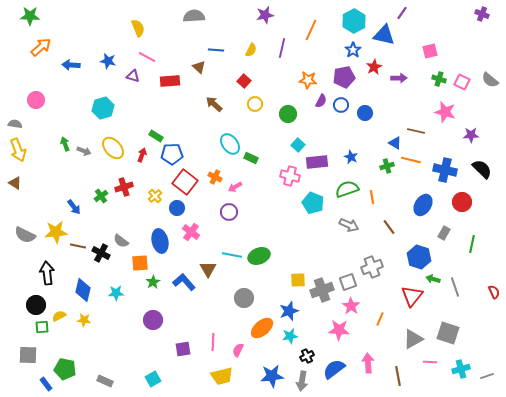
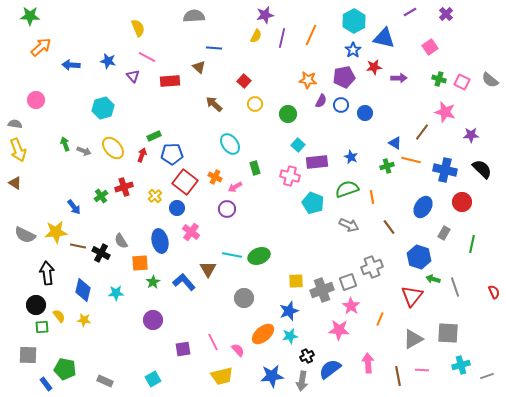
purple line at (402, 13): moved 8 px right, 1 px up; rotated 24 degrees clockwise
purple cross at (482, 14): moved 36 px left; rotated 24 degrees clockwise
orange line at (311, 30): moved 5 px down
blue triangle at (384, 35): moved 3 px down
purple line at (282, 48): moved 10 px up
blue line at (216, 50): moved 2 px left, 2 px up
yellow semicircle at (251, 50): moved 5 px right, 14 px up
pink square at (430, 51): moved 4 px up; rotated 21 degrees counterclockwise
red star at (374, 67): rotated 21 degrees clockwise
purple triangle at (133, 76): rotated 32 degrees clockwise
brown line at (416, 131): moved 6 px right, 1 px down; rotated 66 degrees counterclockwise
green rectangle at (156, 136): moved 2 px left; rotated 56 degrees counterclockwise
green rectangle at (251, 158): moved 4 px right, 10 px down; rotated 48 degrees clockwise
blue ellipse at (423, 205): moved 2 px down
purple circle at (229, 212): moved 2 px left, 3 px up
gray semicircle at (121, 241): rotated 21 degrees clockwise
yellow square at (298, 280): moved 2 px left, 1 px down
yellow semicircle at (59, 316): rotated 80 degrees clockwise
orange ellipse at (262, 328): moved 1 px right, 6 px down
gray square at (448, 333): rotated 15 degrees counterclockwise
pink line at (213, 342): rotated 30 degrees counterclockwise
pink semicircle at (238, 350): rotated 112 degrees clockwise
pink line at (430, 362): moved 8 px left, 8 px down
blue semicircle at (334, 369): moved 4 px left
cyan cross at (461, 369): moved 4 px up
